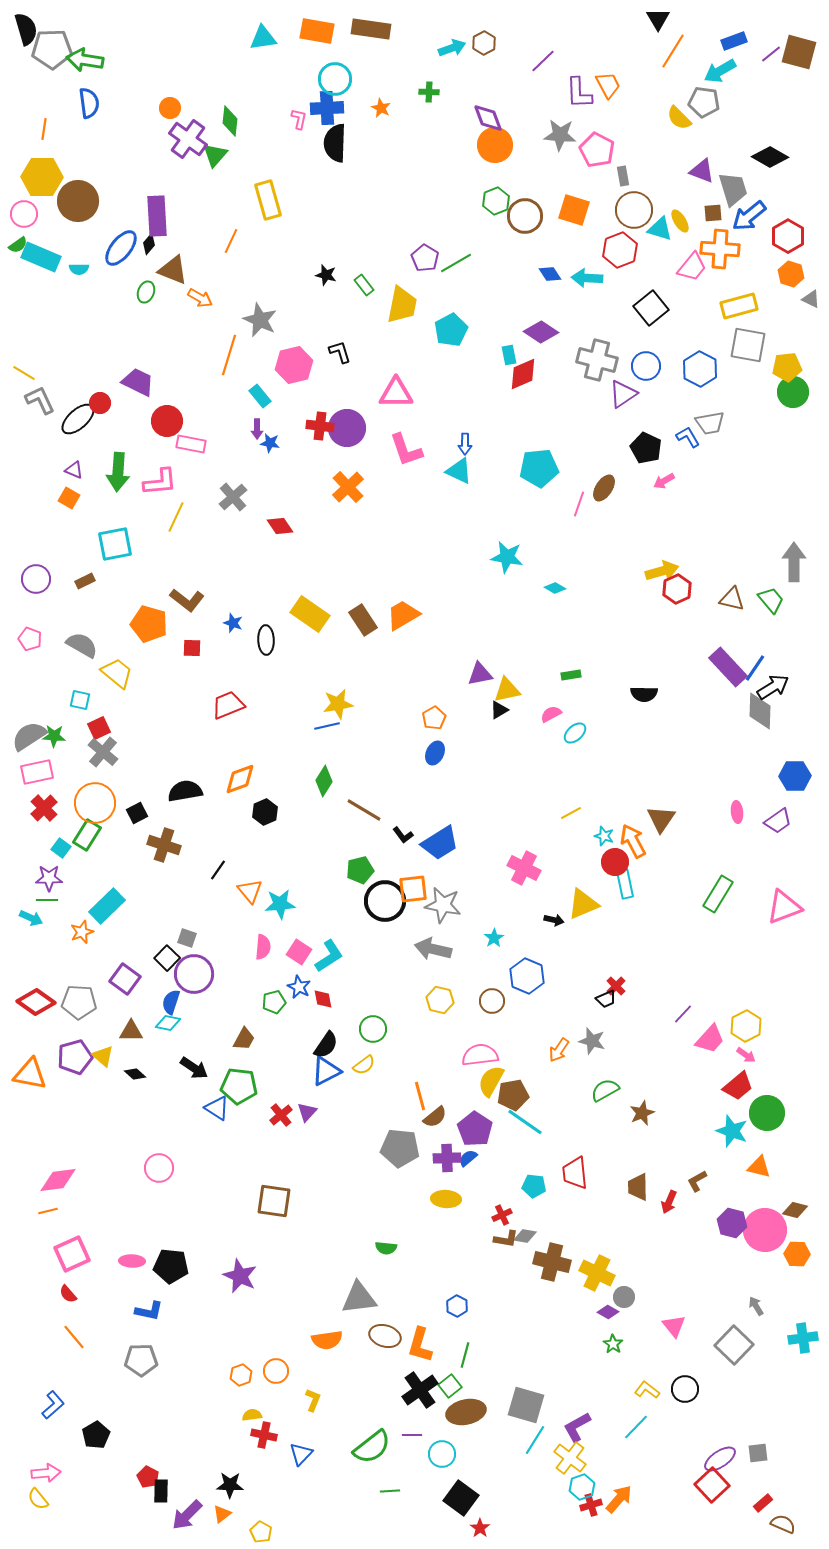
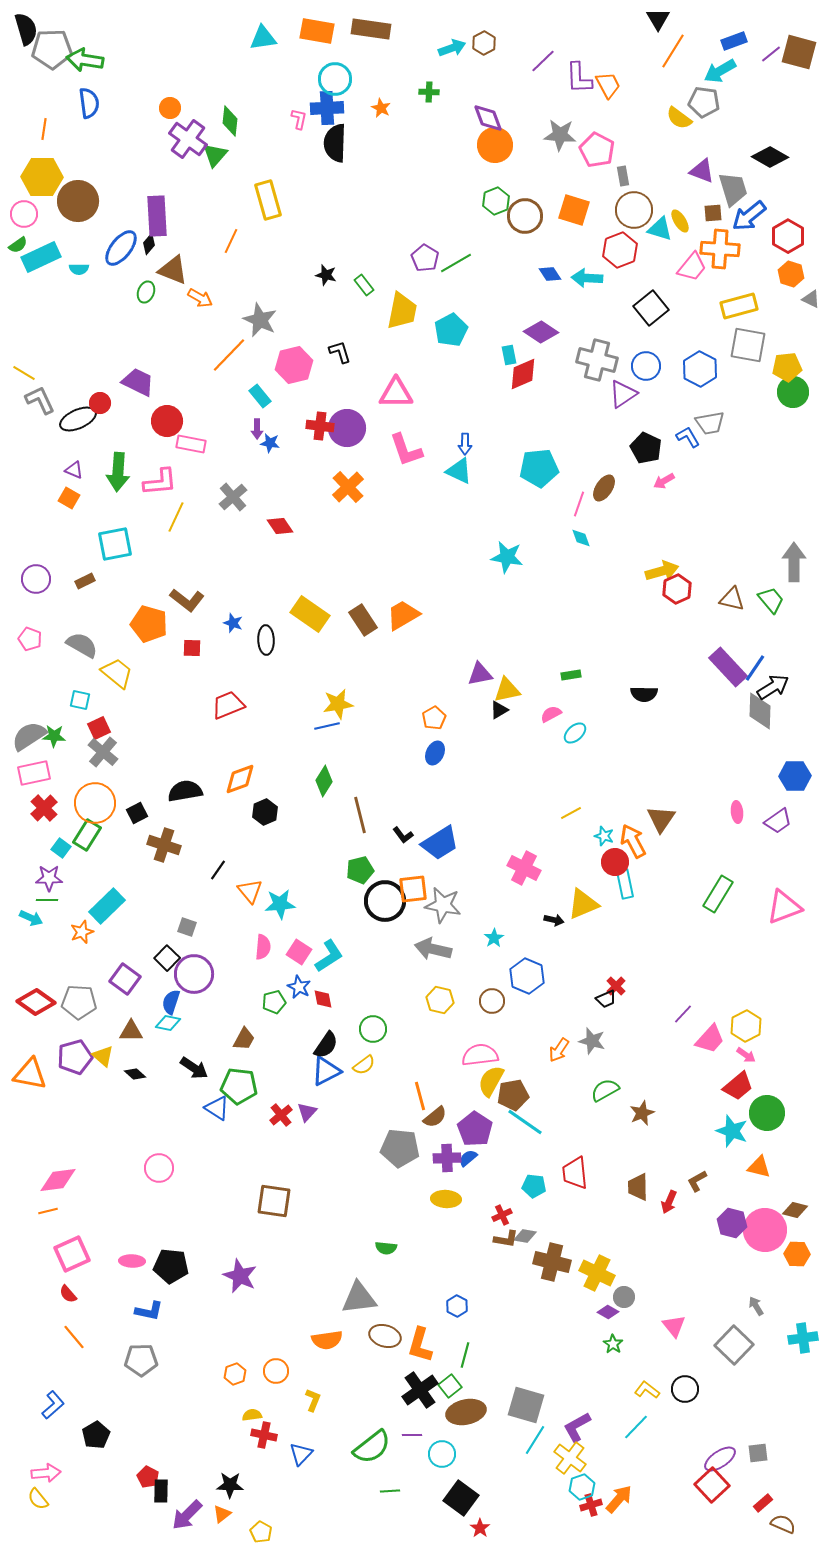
purple L-shape at (579, 93): moved 15 px up
yellow semicircle at (679, 118): rotated 8 degrees counterclockwise
cyan rectangle at (41, 257): rotated 48 degrees counterclockwise
yellow trapezoid at (402, 305): moved 6 px down
orange line at (229, 355): rotated 27 degrees clockwise
black ellipse at (78, 419): rotated 18 degrees clockwise
cyan diamond at (555, 588): moved 26 px right, 50 px up; rotated 40 degrees clockwise
pink rectangle at (37, 772): moved 3 px left, 1 px down
brown line at (364, 810): moved 4 px left, 5 px down; rotated 45 degrees clockwise
gray square at (187, 938): moved 11 px up
orange hexagon at (241, 1375): moved 6 px left, 1 px up
